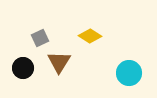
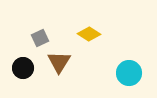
yellow diamond: moved 1 px left, 2 px up
